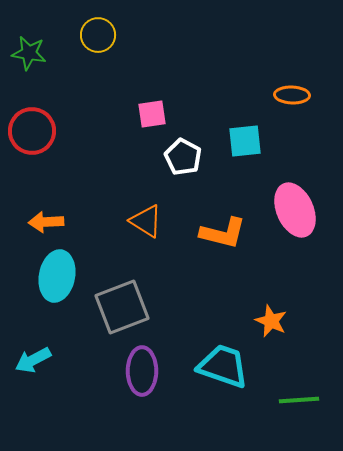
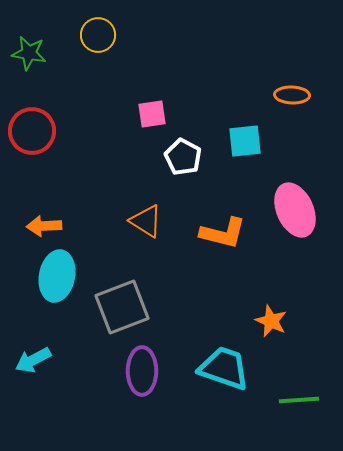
orange arrow: moved 2 px left, 4 px down
cyan trapezoid: moved 1 px right, 2 px down
